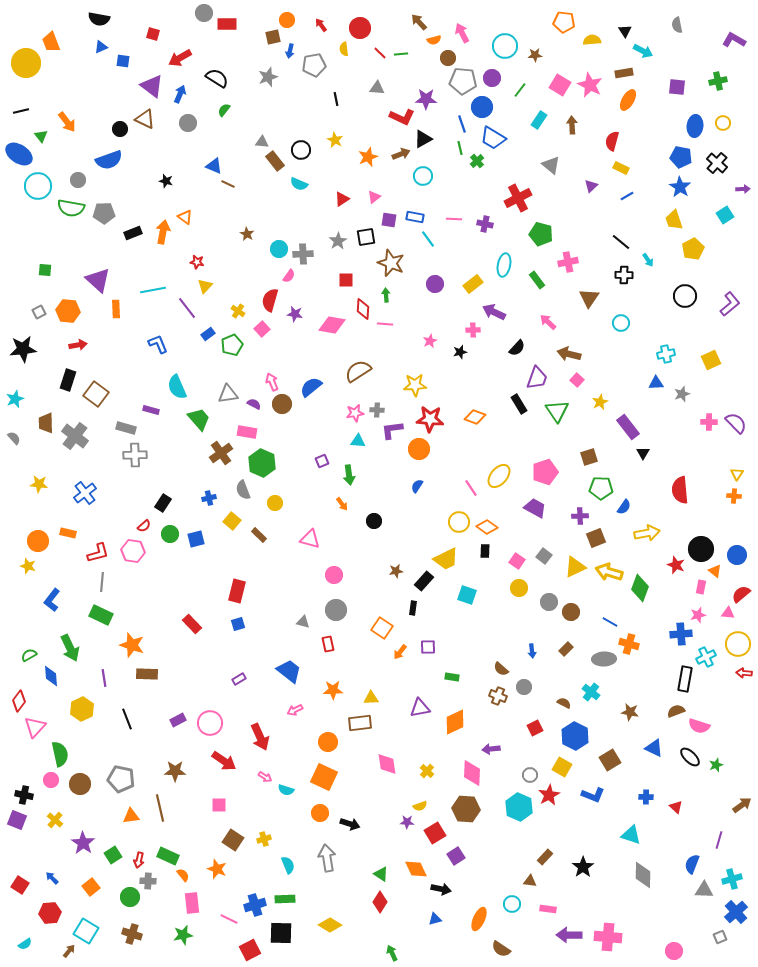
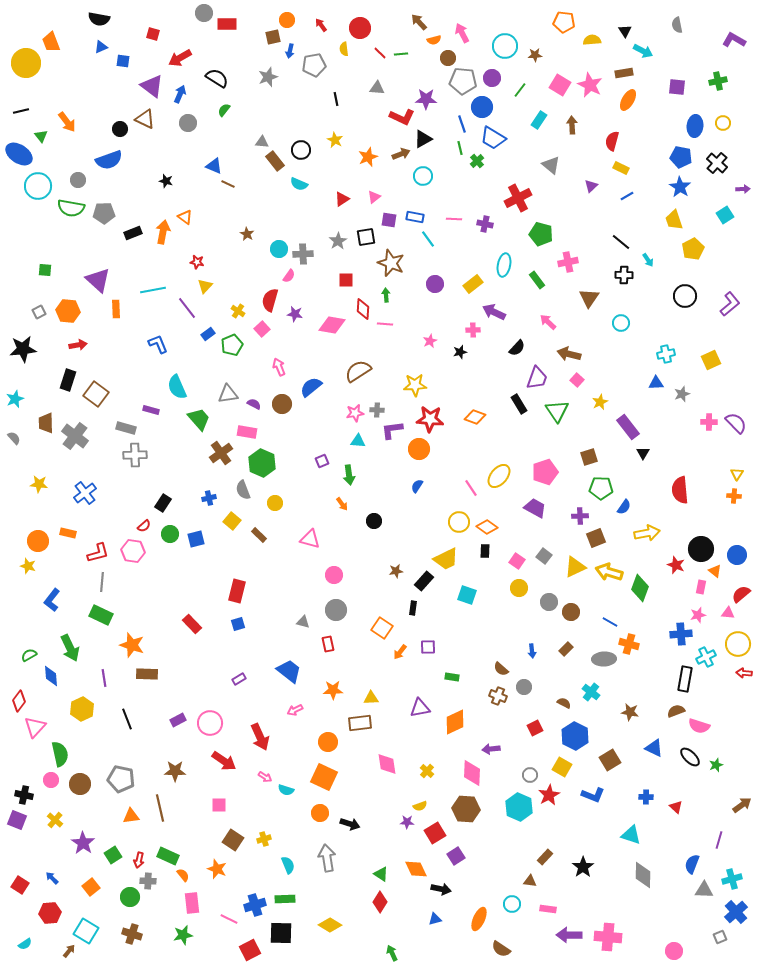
pink arrow at (272, 382): moved 7 px right, 15 px up
